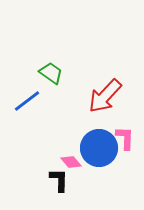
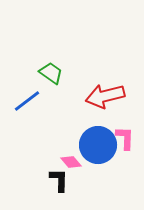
red arrow: rotated 33 degrees clockwise
blue circle: moved 1 px left, 3 px up
